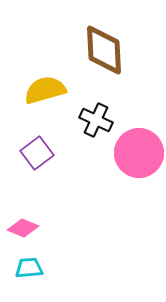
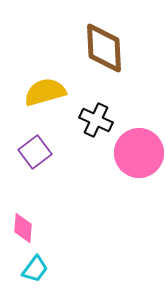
brown diamond: moved 2 px up
yellow semicircle: moved 2 px down
purple square: moved 2 px left, 1 px up
pink diamond: rotated 72 degrees clockwise
cyan trapezoid: moved 6 px right, 1 px down; rotated 132 degrees clockwise
